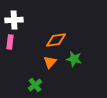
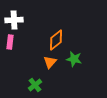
orange diamond: rotated 30 degrees counterclockwise
